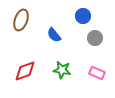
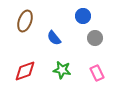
brown ellipse: moved 4 px right, 1 px down
blue semicircle: moved 3 px down
pink rectangle: rotated 42 degrees clockwise
